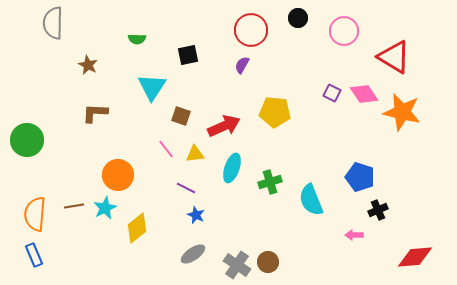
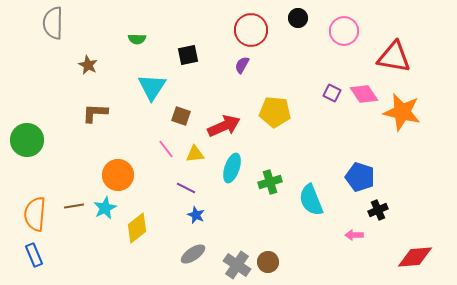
red triangle: rotated 21 degrees counterclockwise
